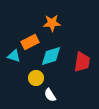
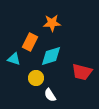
orange rectangle: rotated 36 degrees counterclockwise
cyan triangle: moved 3 px down
red trapezoid: moved 10 px down; rotated 95 degrees clockwise
